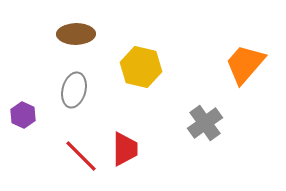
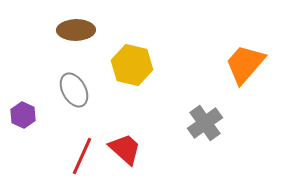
brown ellipse: moved 4 px up
yellow hexagon: moved 9 px left, 2 px up
gray ellipse: rotated 44 degrees counterclockwise
red trapezoid: rotated 48 degrees counterclockwise
red line: moved 1 px right; rotated 69 degrees clockwise
